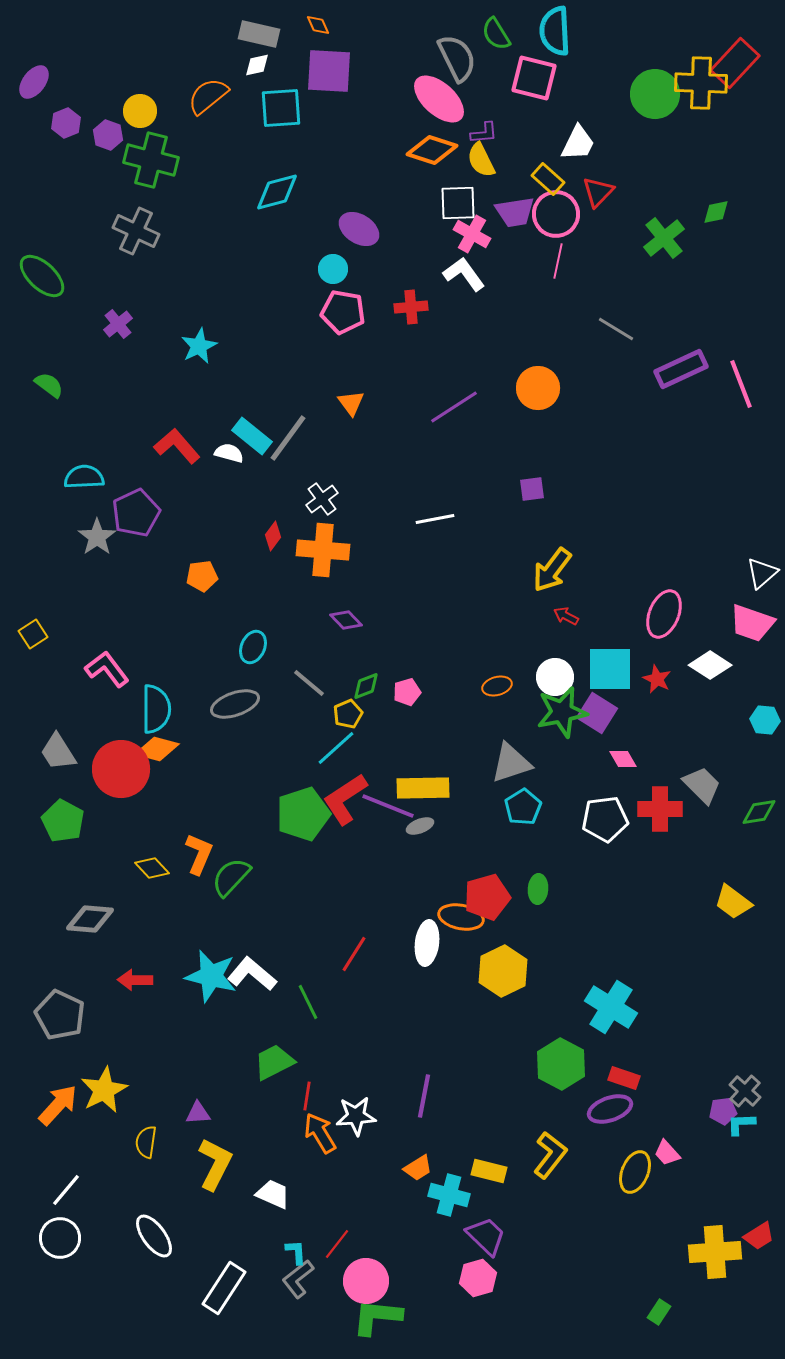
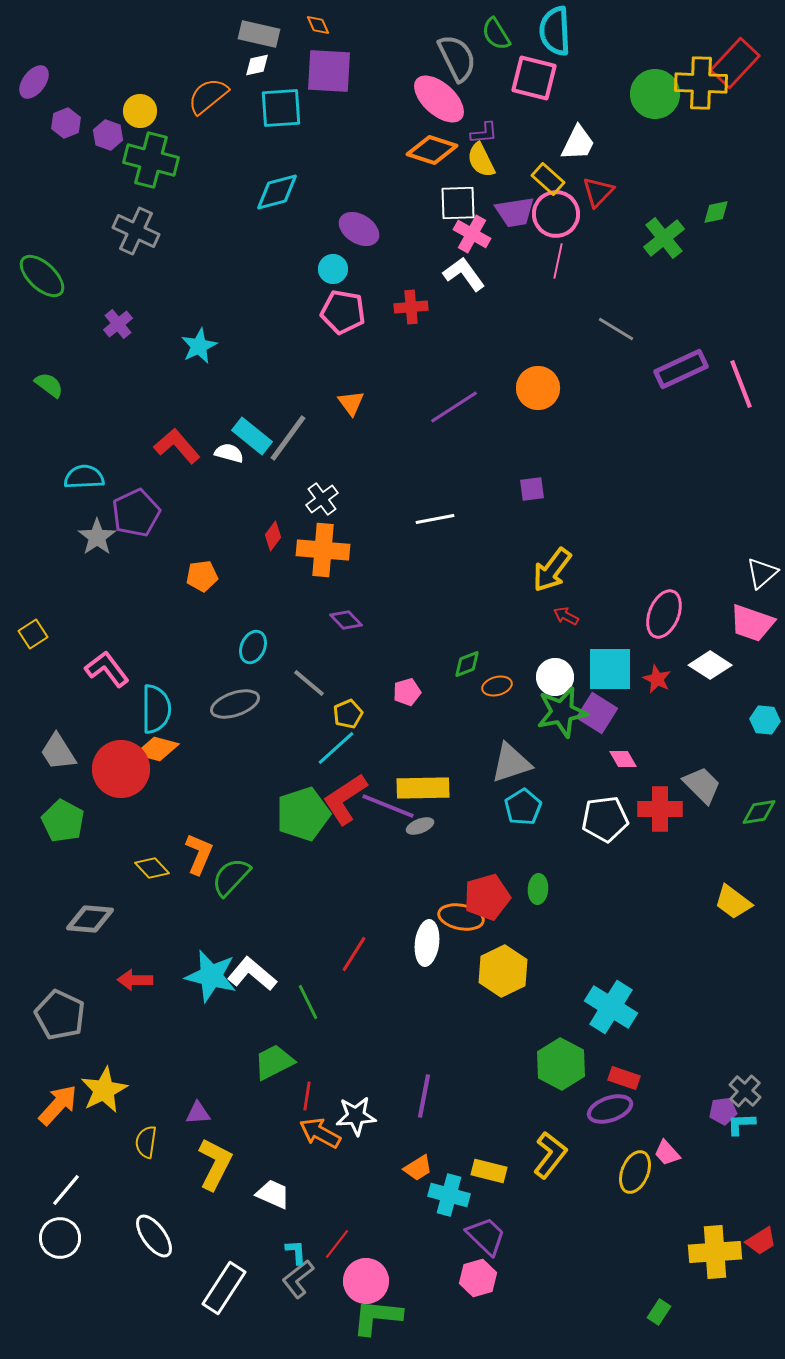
green diamond at (366, 686): moved 101 px right, 22 px up
orange arrow at (320, 1133): rotated 30 degrees counterclockwise
red trapezoid at (759, 1236): moved 2 px right, 5 px down
